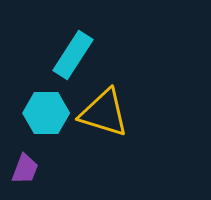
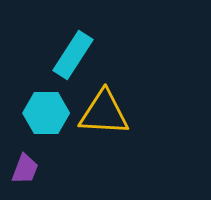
yellow triangle: rotated 14 degrees counterclockwise
